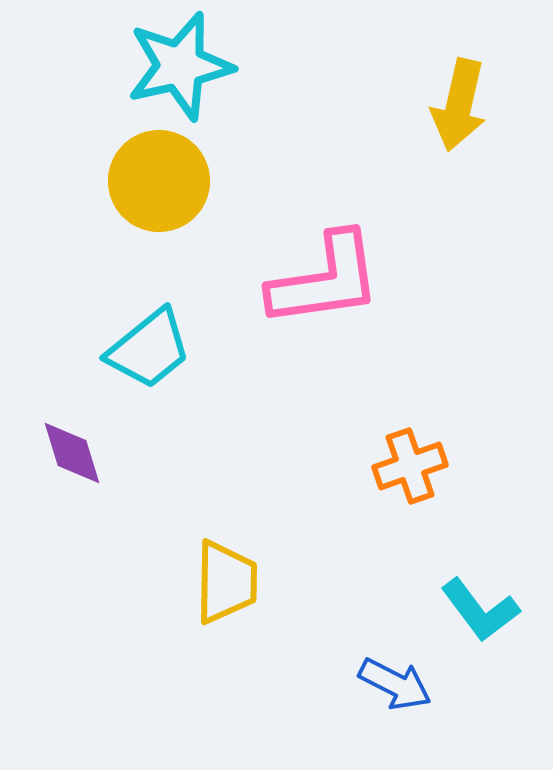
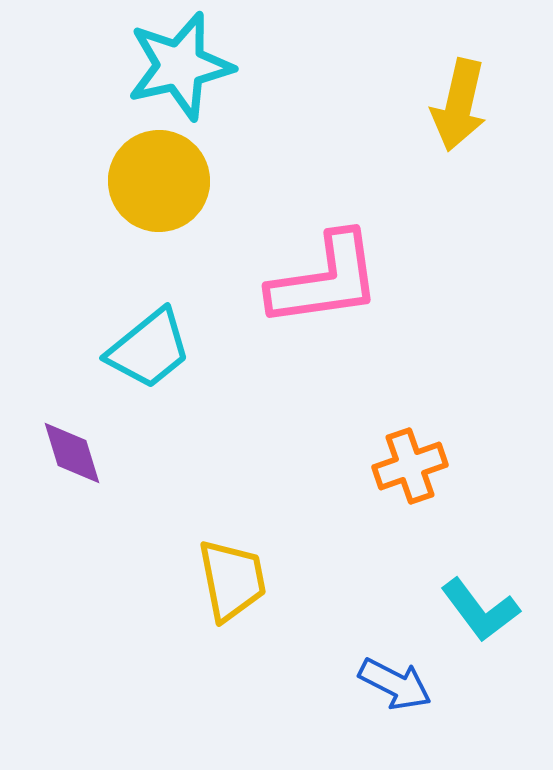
yellow trapezoid: moved 6 px right, 2 px up; rotated 12 degrees counterclockwise
